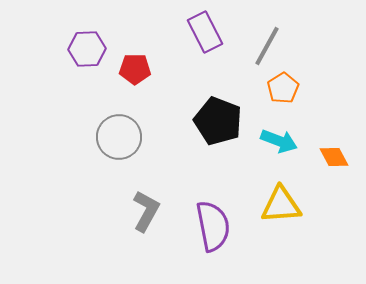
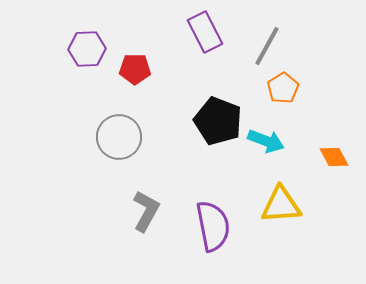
cyan arrow: moved 13 px left
